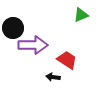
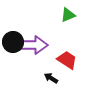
green triangle: moved 13 px left
black circle: moved 14 px down
black arrow: moved 2 px left, 1 px down; rotated 24 degrees clockwise
